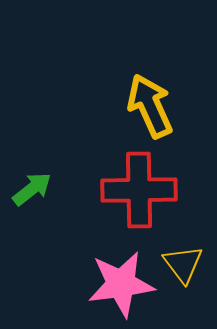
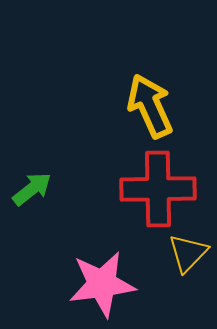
red cross: moved 19 px right, 1 px up
yellow triangle: moved 5 px right, 11 px up; rotated 21 degrees clockwise
pink star: moved 19 px left
